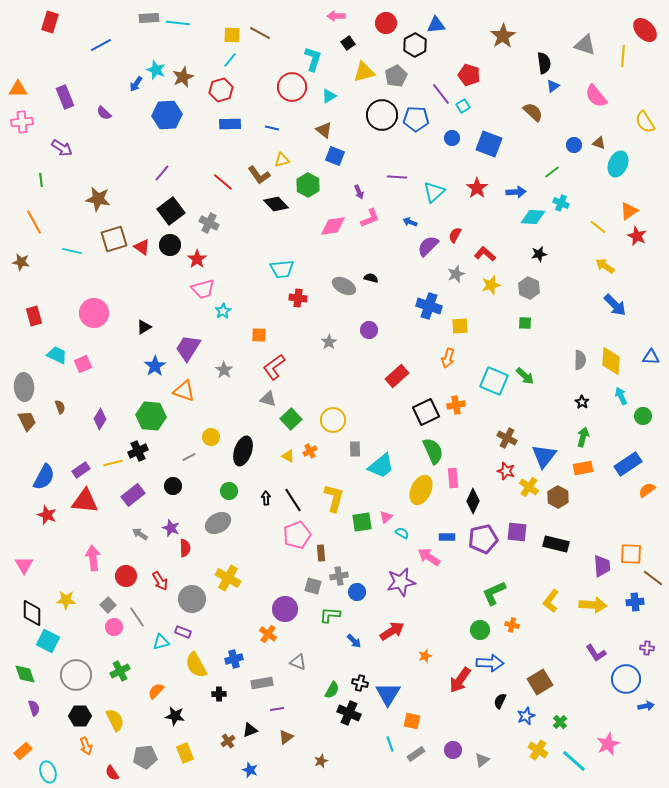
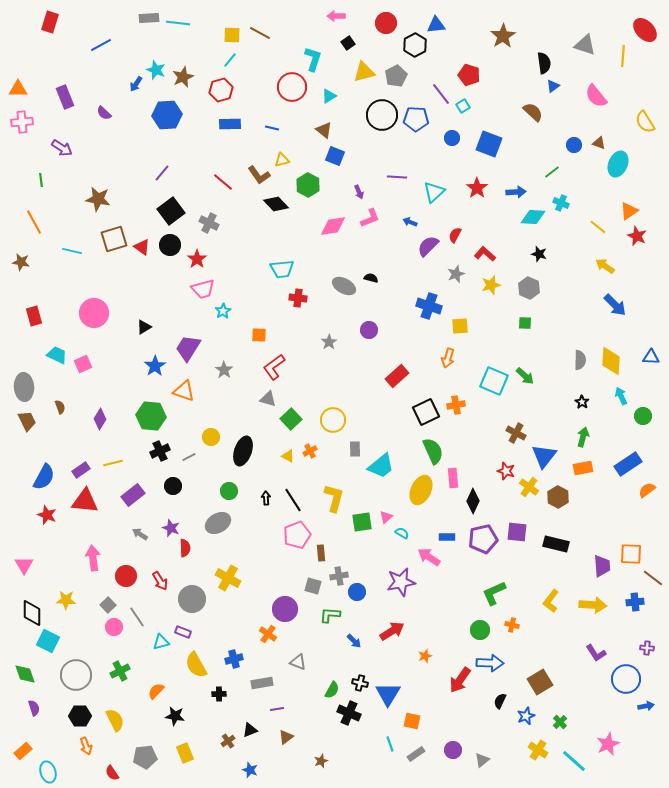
black star at (539, 254): rotated 28 degrees clockwise
brown cross at (507, 438): moved 9 px right, 5 px up
black cross at (138, 451): moved 22 px right
